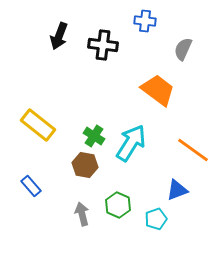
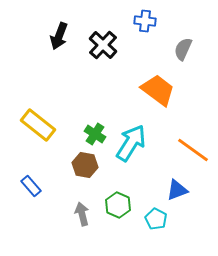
black cross: rotated 36 degrees clockwise
green cross: moved 1 px right, 2 px up
cyan pentagon: rotated 25 degrees counterclockwise
